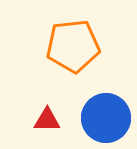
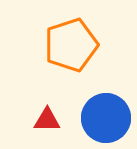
orange pentagon: moved 2 px left, 1 px up; rotated 12 degrees counterclockwise
